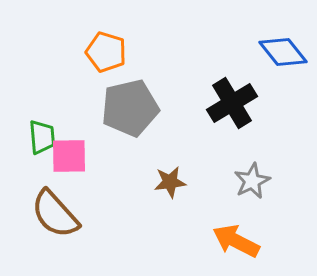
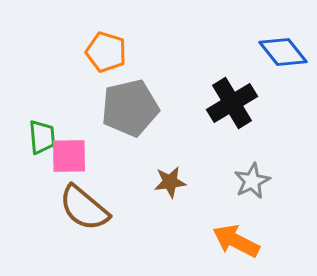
brown semicircle: moved 29 px right, 6 px up; rotated 8 degrees counterclockwise
